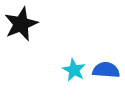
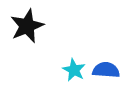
black star: moved 6 px right, 2 px down
